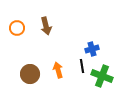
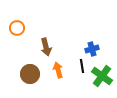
brown arrow: moved 21 px down
green cross: rotated 15 degrees clockwise
